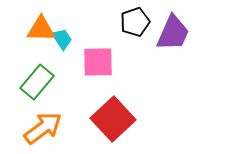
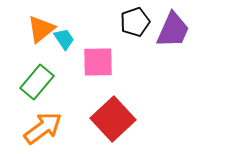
orange triangle: rotated 40 degrees counterclockwise
purple trapezoid: moved 3 px up
cyan trapezoid: moved 2 px right
